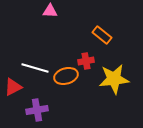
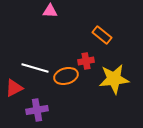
red triangle: moved 1 px right, 1 px down
